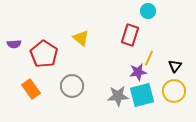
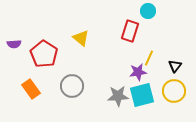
red rectangle: moved 4 px up
